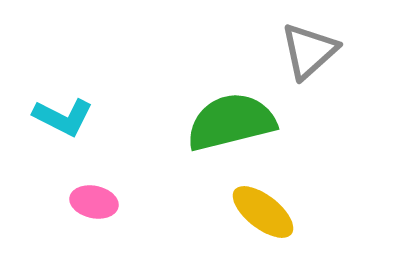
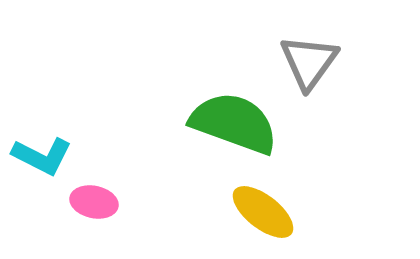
gray triangle: moved 11 px down; rotated 12 degrees counterclockwise
cyan L-shape: moved 21 px left, 39 px down
green semicircle: moved 3 px right, 1 px down; rotated 34 degrees clockwise
